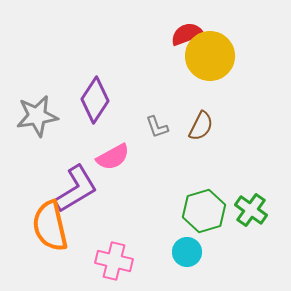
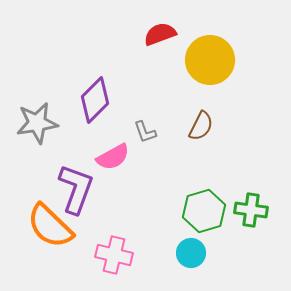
red semicircle: moved 27 px left
yellow circle: moved 4 px down
purple diamond: rotated 12 degrees clockwise
gray star: moved 7 px down
gray L-shape: moved 12 px left, 5 px down
purple L-shape: rotated 39 degrees counterclockwise
green cross: rotated 28 degrees counterclockwise
orange semicircle: rotated 33 degrees counterclockwise
cyan circle: moved 4 px right, 1 px down
pink cross: moved 6 px up
